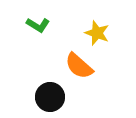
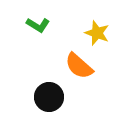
black circle: moved 1 px left
